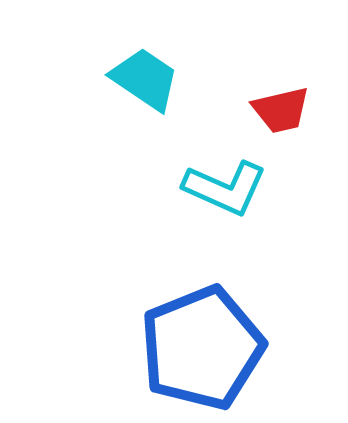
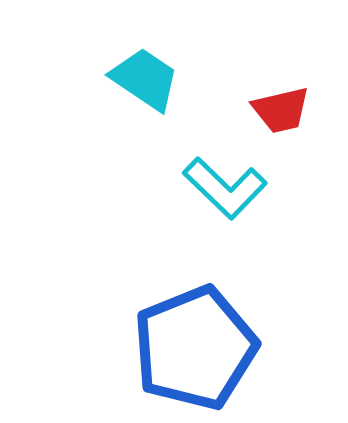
cyan L-shape: rotated 20 degrees clockwise
blue pentagon: moved 7 px left
